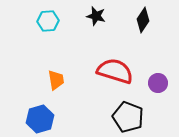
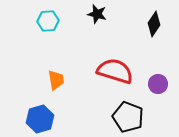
black star: moved 1 px right, 2 px up
black diamond: moved 11 px right, 4 px down
purple circle: moved 1 px down
